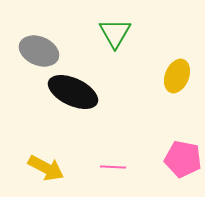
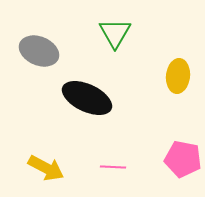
yellow ellipse: moved 1 px right; rotated 16 degrees counterclockwise
black ellipse: moved 14 px right, 6 px down
